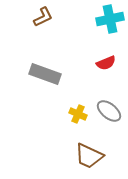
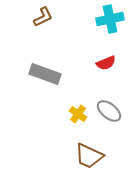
yellow cross: rotated 12 degrees clockwise
